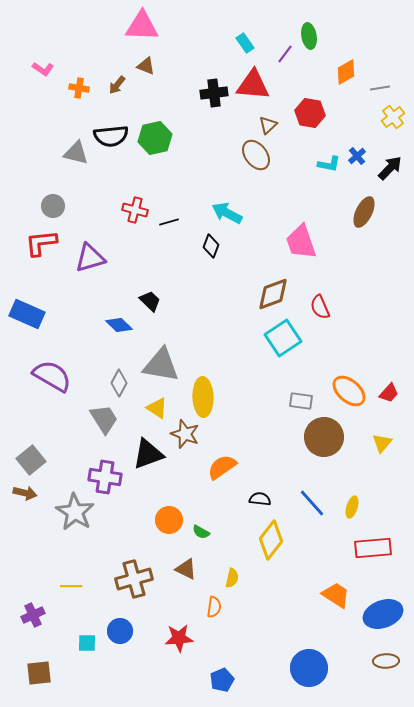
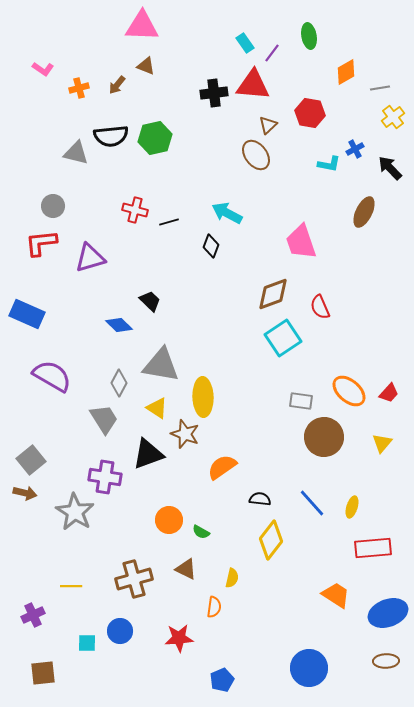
purple line at (285, 54): moved 13 px left, 1 px up
orange cross at (79, 88): rotated 24 degrees counterclockwise
blue cross at (357, 156): moved 2 px left, 7 px up; rotated 12 degrees clockwise
black arrow at (390, 168): rotated 88 degrees counterclockwise
blue ellipse at (383, 614): moved 5 px right, 1 px up
brown square at (39, 673): moved 4 px right
